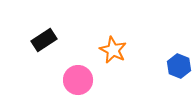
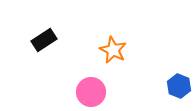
blue hexagon: moved 20 px down
pink circle: moved 13 px right, 12 px down
